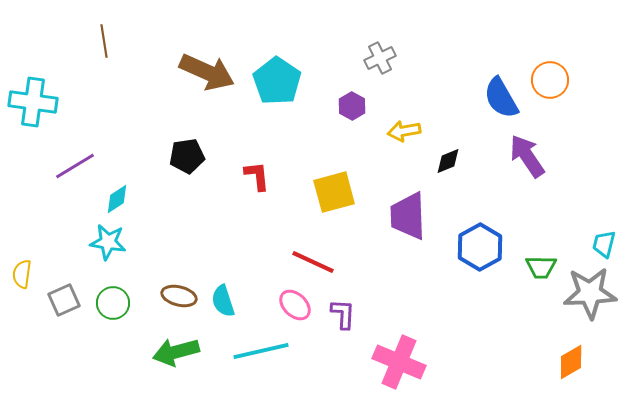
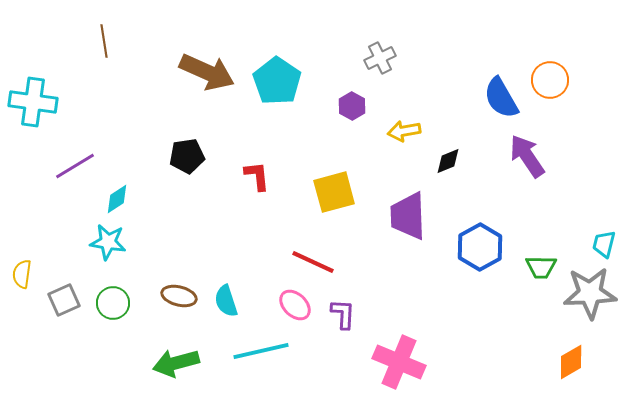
cyan semicircle: moved 3 px right
green arrow: moved 11 px down
